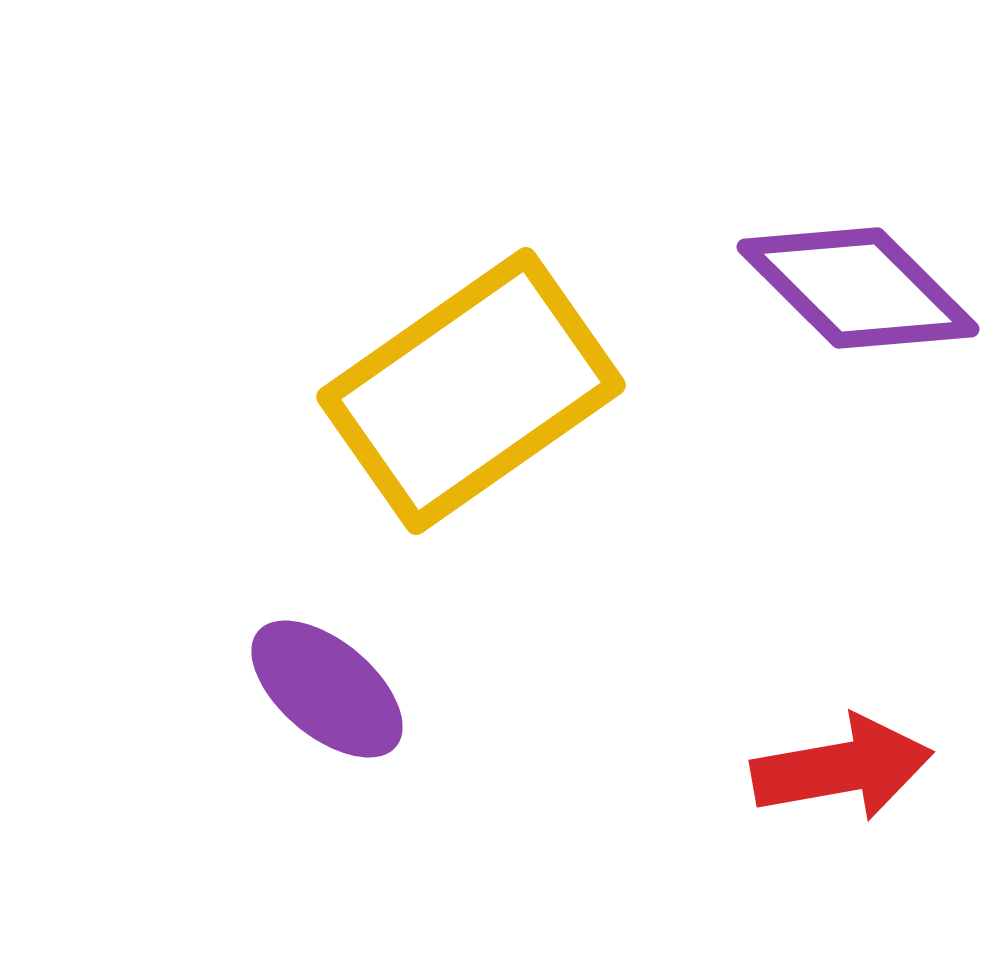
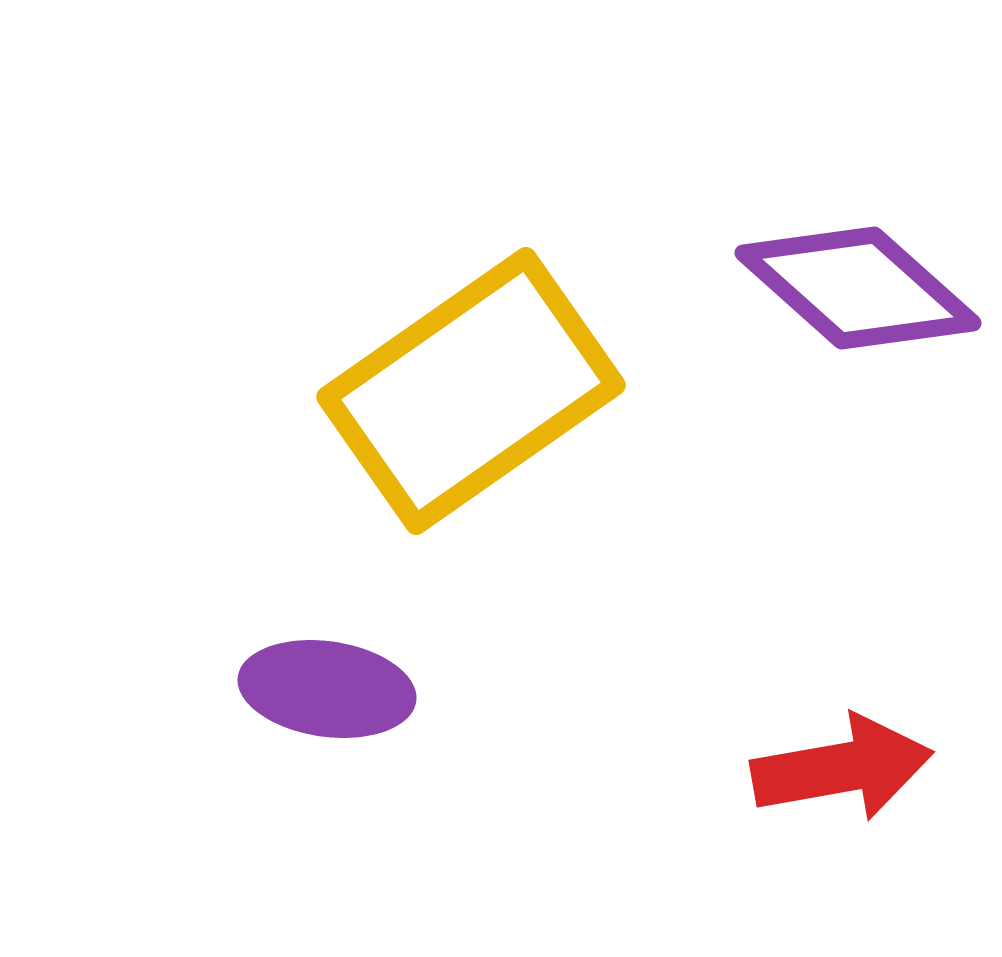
purple diamond: rotated 3 degrees counterclockwise
purple ellipse: rotated 32 degrees counterclockwise
